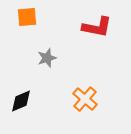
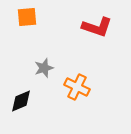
red L-shape: rotated 8 degrees clockwise
gray star: moved 3 px left, 10 px down
orange cross: moved 8 px left, 12 px up; rotated 15 degrees counterclockwise
